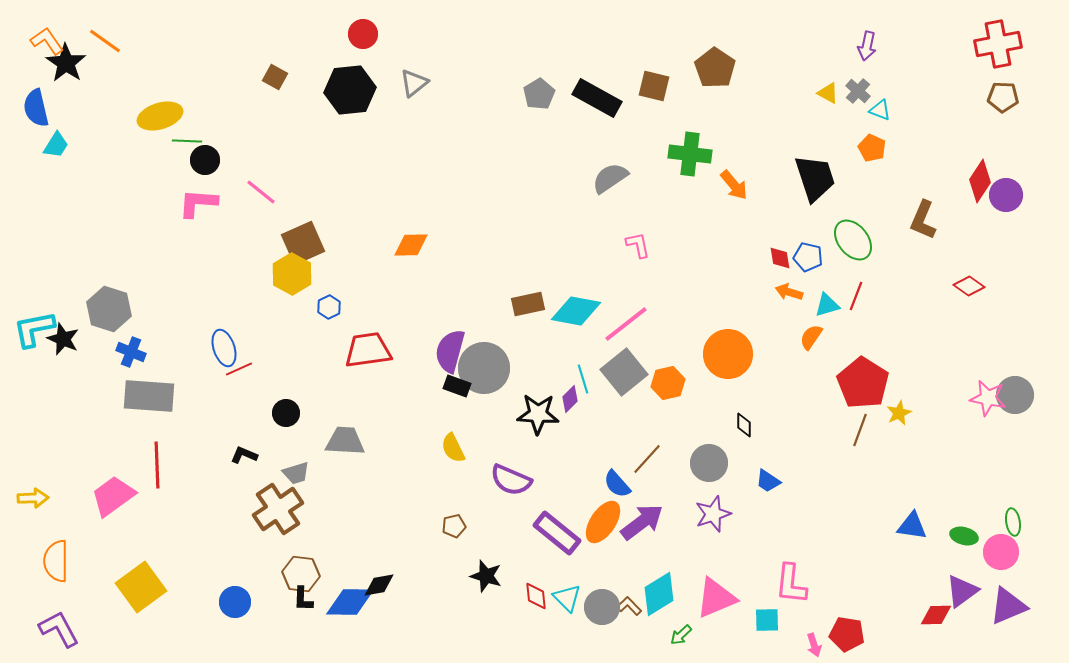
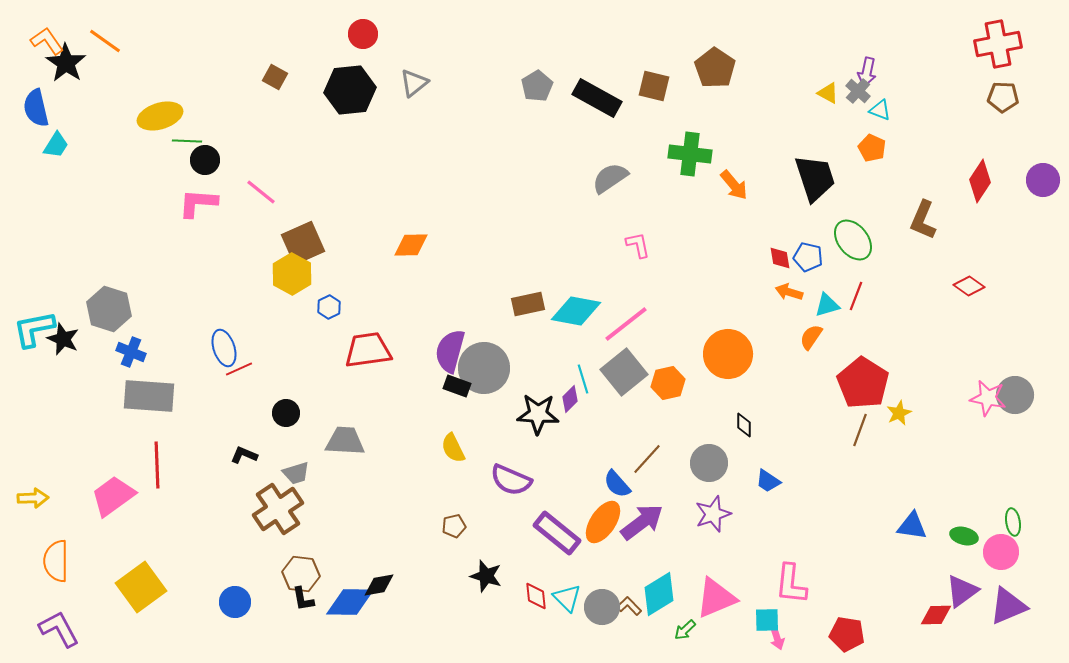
purple arrow at (867, 46): moved 26 px down
gray pentagon at (539, 94): moved 2 px left, 8 px up
purple circle at (1006, 195): moved 37 px right, 15 px up
black L-shape at (303, 599): rotated 12 degrees counterclockwise
green arrow at (681, 635): moved 4 px right, 5 px up
pink arrow at (814, 645): moved 37 px left, 7 px up
